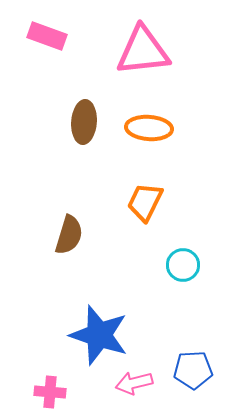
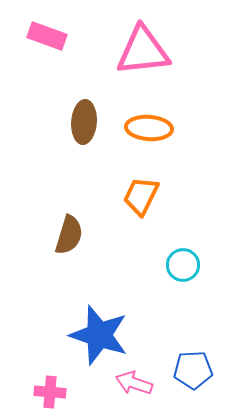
orange trapezoid: moved 4 px left, 6 px up
pink arrow: rotated 33 degrees clockwise
